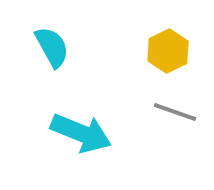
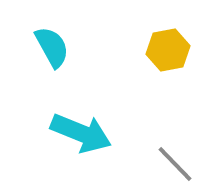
yellow hexagon: moved 1 px up; rotated 15 degrees clockwise
gray line: moved 52 px down; rotated 27 degrees clockwise
